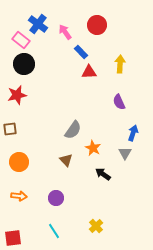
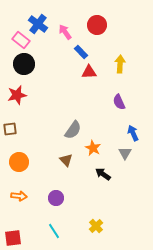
blue arrow: rotated 42 degrees counterclockwise
